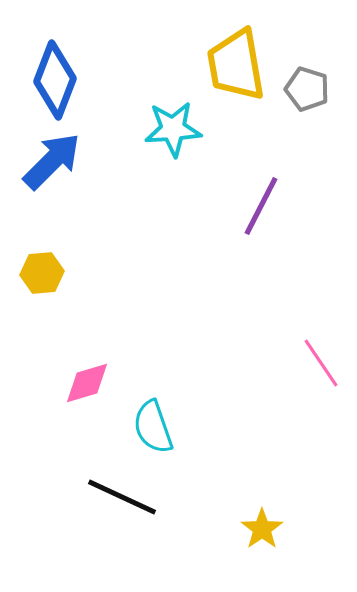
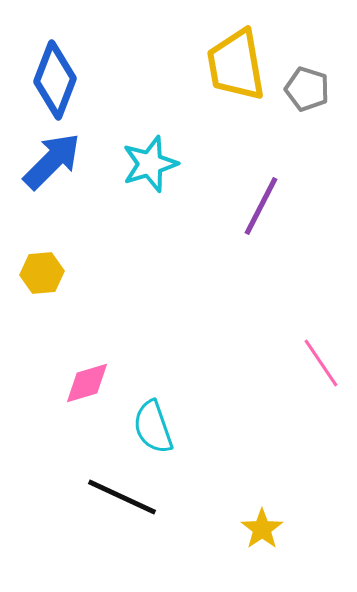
cyan star: moved 23 px left, 35 px down; rotated 14 degrees counterclockwise
